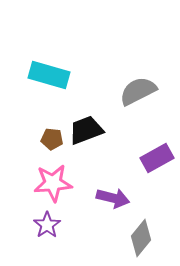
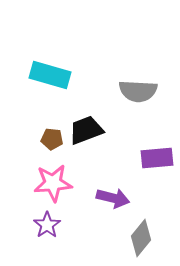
cyan rectangle: moved 1 px right
gray semicircle: rotated 150 degrees counterclockwise
purple rectangle: rotated 24 degrees clockwise
